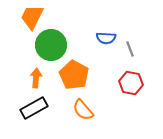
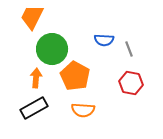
blue semicircle: moved 2 px left, 2 px down
green circle: moved 1 px right, 4 px down
gray line: moved 1 px left
orange pentagon: moved 1 px right, 1 px down
orange semicircle: rotated 45 degrees counterclockwise
